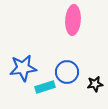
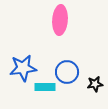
pink ellipse: moved 13 px left
cyan rectangle: rotated 18 degrees clockwise
